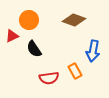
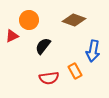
black semicircle: moved 9 px right, 3 px up; rotated 72 degrees clockwise
